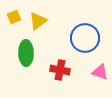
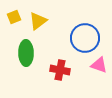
pink triangle: moved 1 px left, 7 px up
